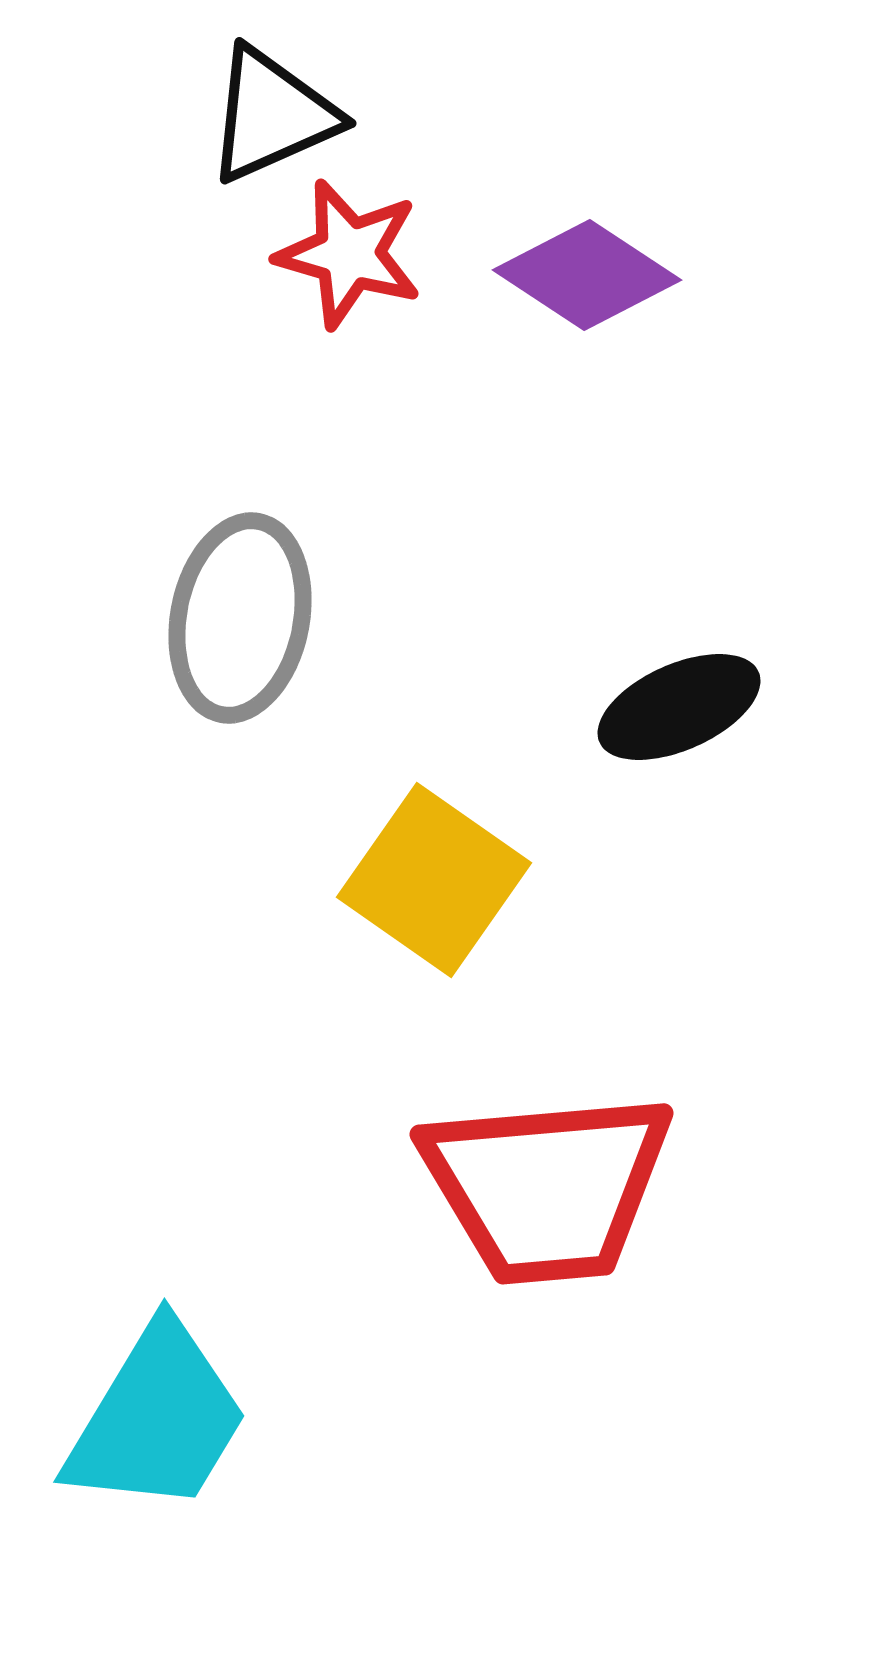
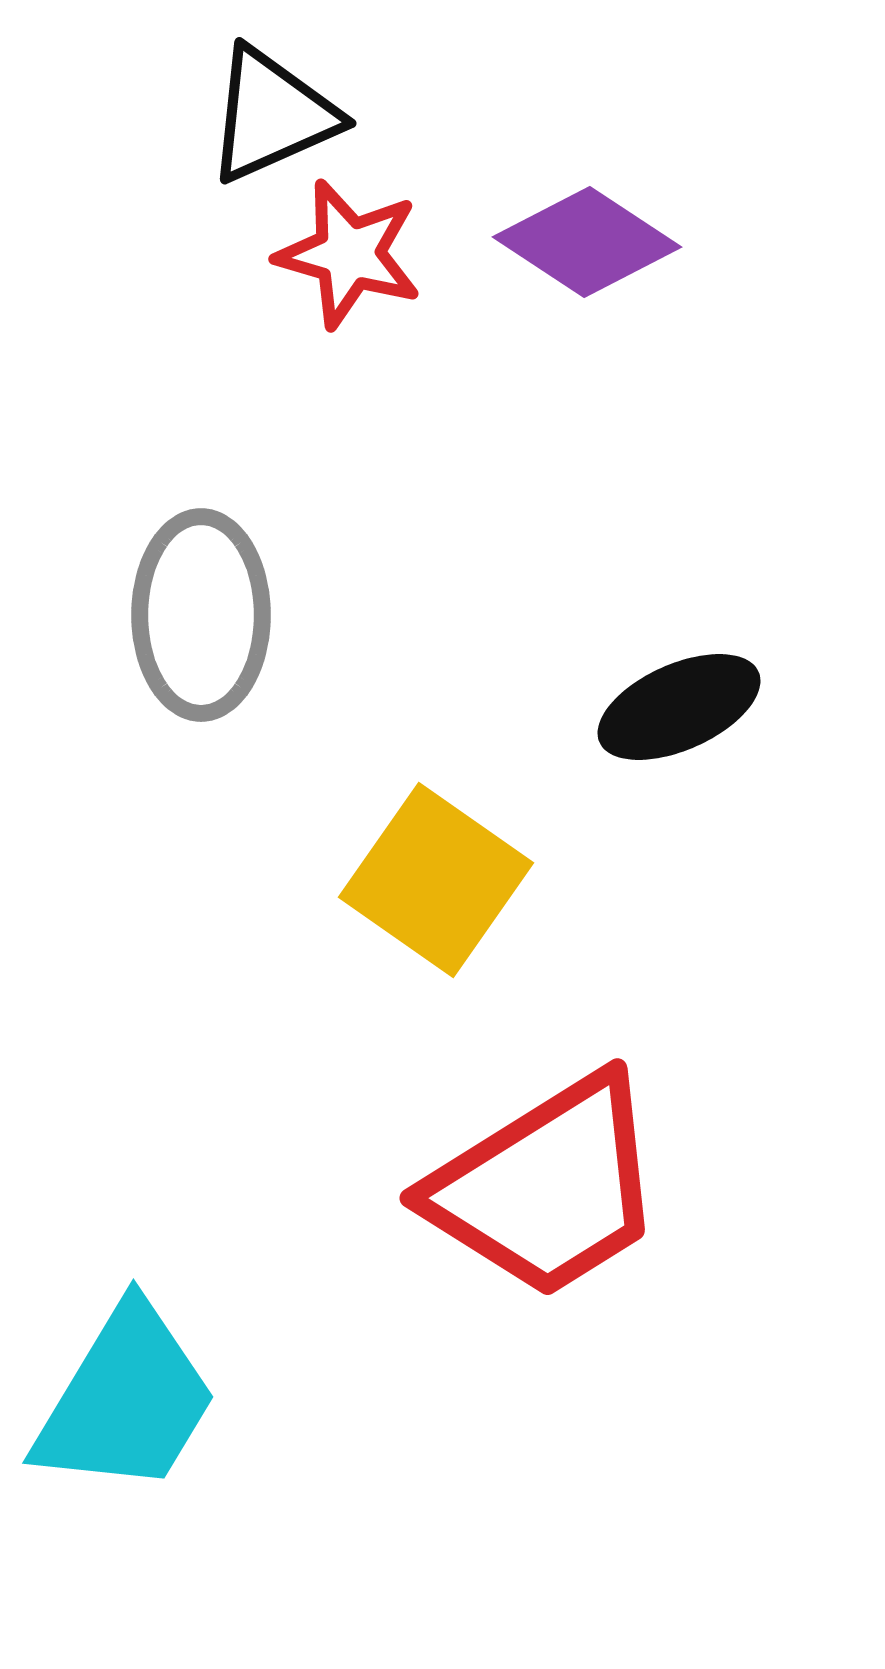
purple diamond: moved 33 px up
gray ellipse: moved 39 px left, 3 px up; rotated 11 degrees counterclockwise
yellow square: moved 2 px right
red trapezoid: rotated 27 degrees counterclockwise
cyan trapezoid: moved 31 px left, 19 px up
